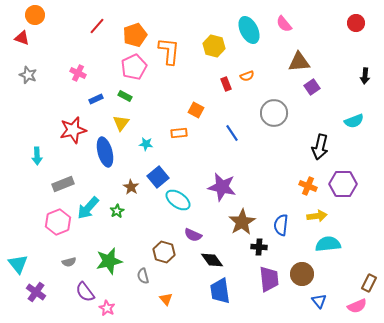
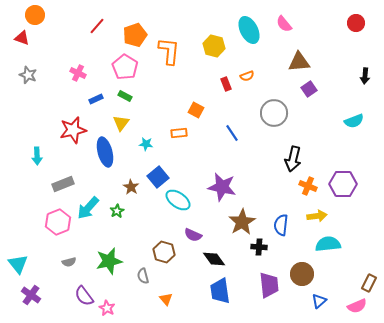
pink pentagon at (134, 67): moved 9 px left; rotated 15 degrees counterclockwise
purple square at (312, 87): moved 3 px left, 2 px down
black arrow at (320, 147): moved 27 px left, 12 px down
black diamond at (212, 260): moved 2 px right, 1 px up
purple trapezoid at (269, 279): moved 6 px down
purple cross at (36, 292): moved 5 px left, 3 px down
purple semicircle at (85, 292): moved 1 px left, 4 px down
blue triangle at (319, 301): rotated 28 degrees clockwise
